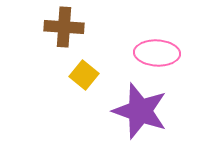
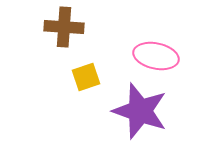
pink ellipse: moved 1 px left, 3 px down; rotated 9 degrees clockwise
yellow square: moved 2 px right, 2 px down; rotated 32 degrees clockwise
